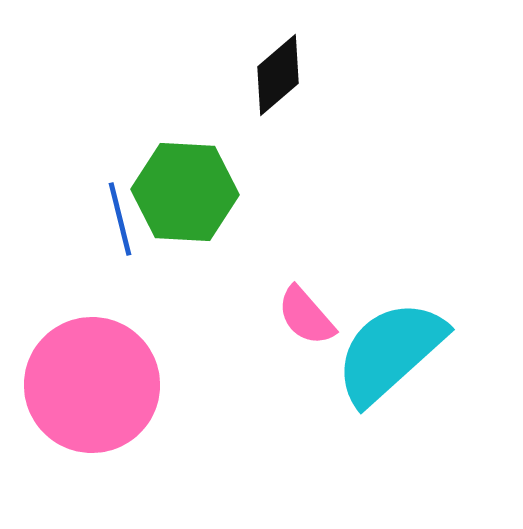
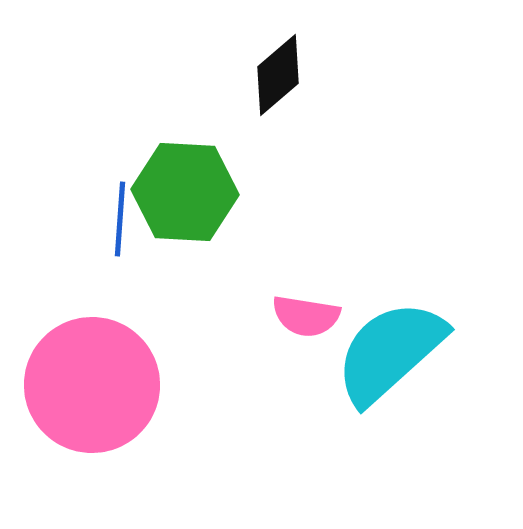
blue line: rotated 18 degrees clockwise
pink semicircle: rotated 40 degrees counterclockwise
